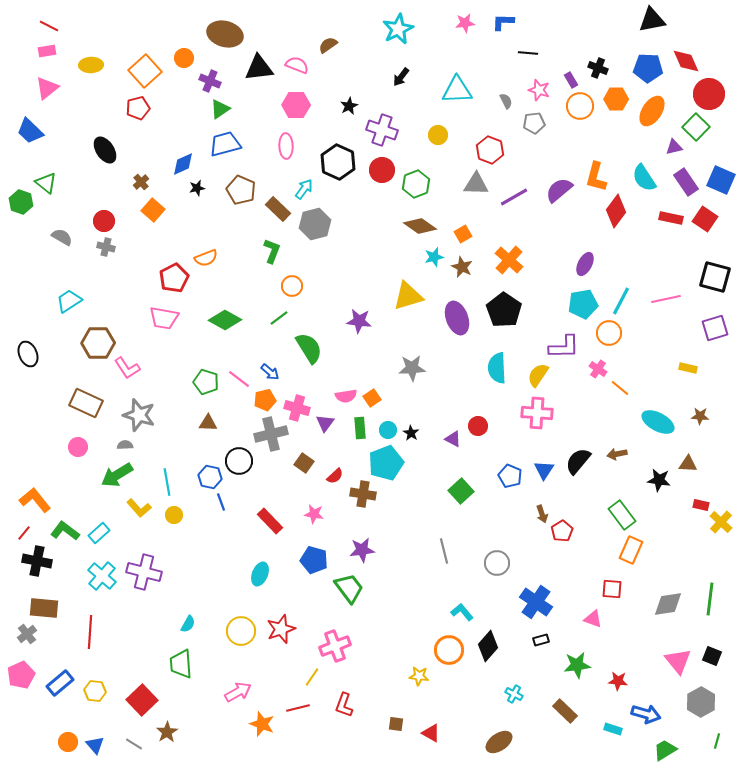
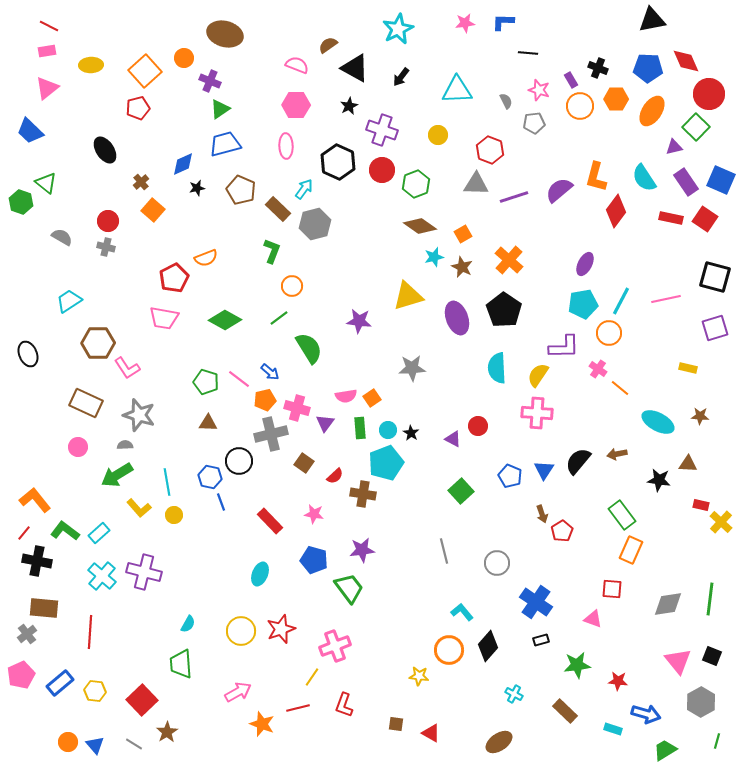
black triangle at (259, 68): moved 96 px right; rotated 36 degrees clockwise
purple line at (514, 197): rotated 12 degrees clockwise
red circle at (104, 221): moved 4 px right
